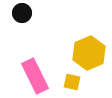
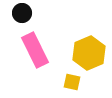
pink rectangle: moved 26 px up
